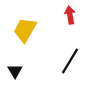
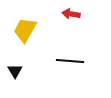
red arrow: moved 1 px right, 1 px up; rotated 72 degrees counterclockwise
black line: rotated 64 degrees clockwise
